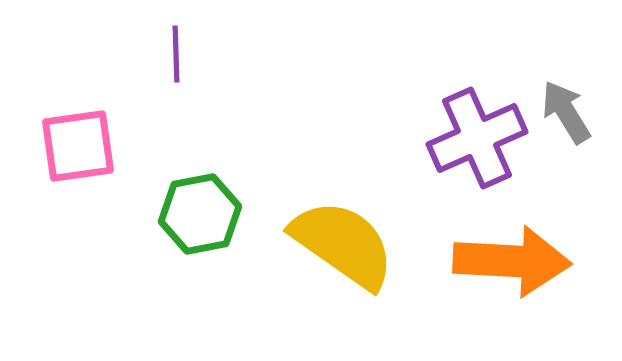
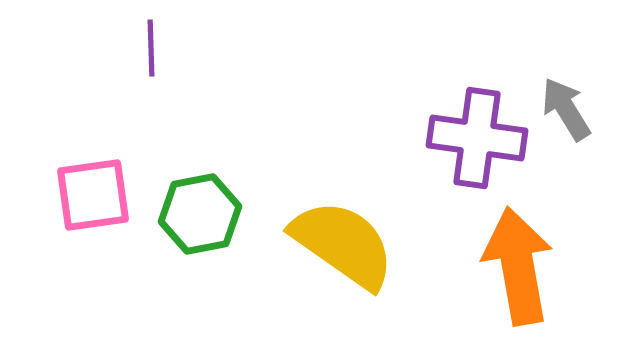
purple line: moved 25 px left, 6 px up
gray arrow: moved 3 px up
purple cross: rotated 32 degrees clockwise
pink square: moved 15 px right, 49 px down
orange arrow: moved 6 px right, 5 px down; rotated 103 degrees counterclockwise
